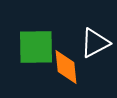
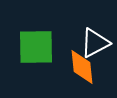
orange diamond: moved 16 px right
